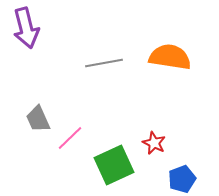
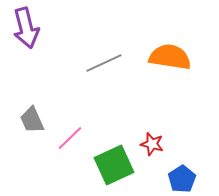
gray line: rotated 15 degrees counterclockwise
gray trapezoid: moved 6 px left, 1 px down
red star: moved 2 px left, 1 px down; rotated 10 degrees counterclockwise
blue pentagon: rotated 12 degrees counterclockwise
